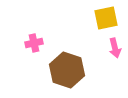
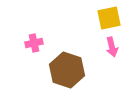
yellow square: moved 3 px right
pink arrow: moved 3 px left, 1 px up
